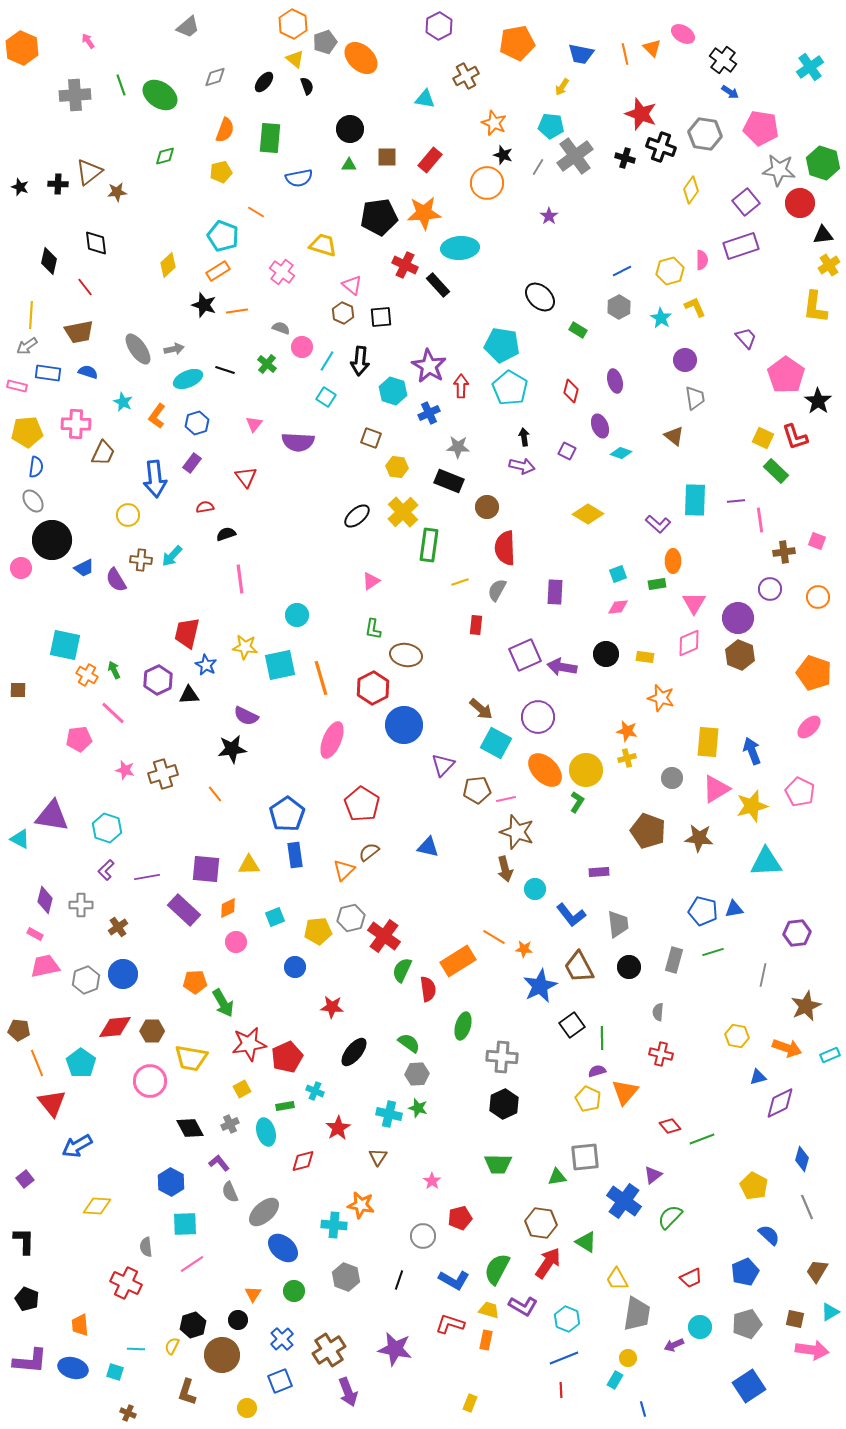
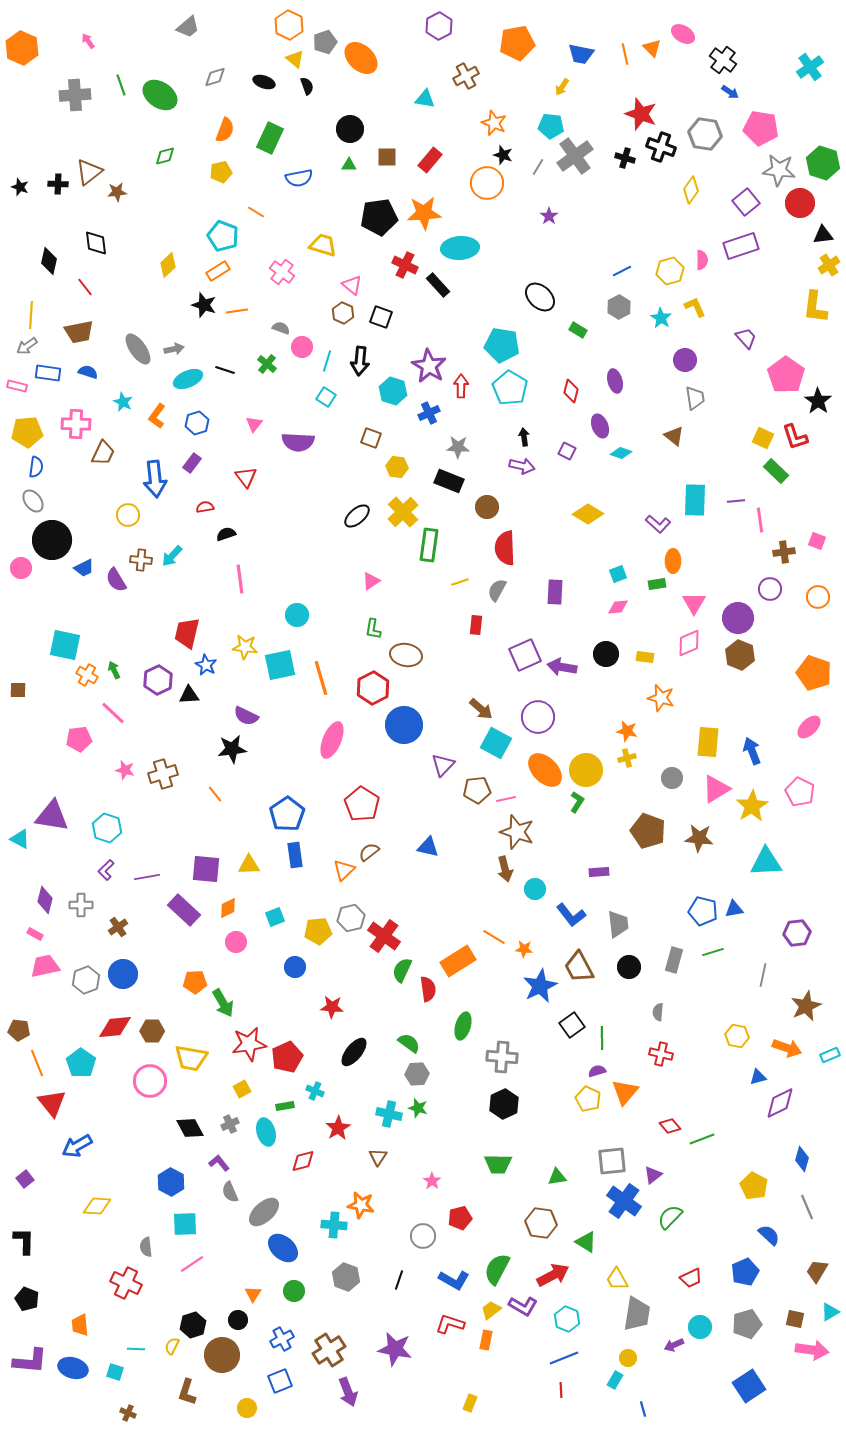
orange hexagon at (293, 24): moved 4 px left, 1 px down
black ellipse at (264, 82): rotated 70 degrees clockwise
green rectangle at (270, 138): rotated 20 degrees clockwise
black square at (381, 317): rotated 25 degrees clockwise
cyan line at (327, 361): rotated 15 degrees counterclockwise
yellow star at (752, 806): rotated 16 degrees counterclockwise
gray square at (585, 1157): moved 27 px right, 4 px down
red arrow at (548, 1263): moved 5 px right, 12 px down; rotated 28 degrees clockwise
yellow trapezoid at (489, 1310): moved 2 px right; rotated 55 degrees counterclockwise
blue cross at (282, 1339): rotated 15 degrees clockwise
